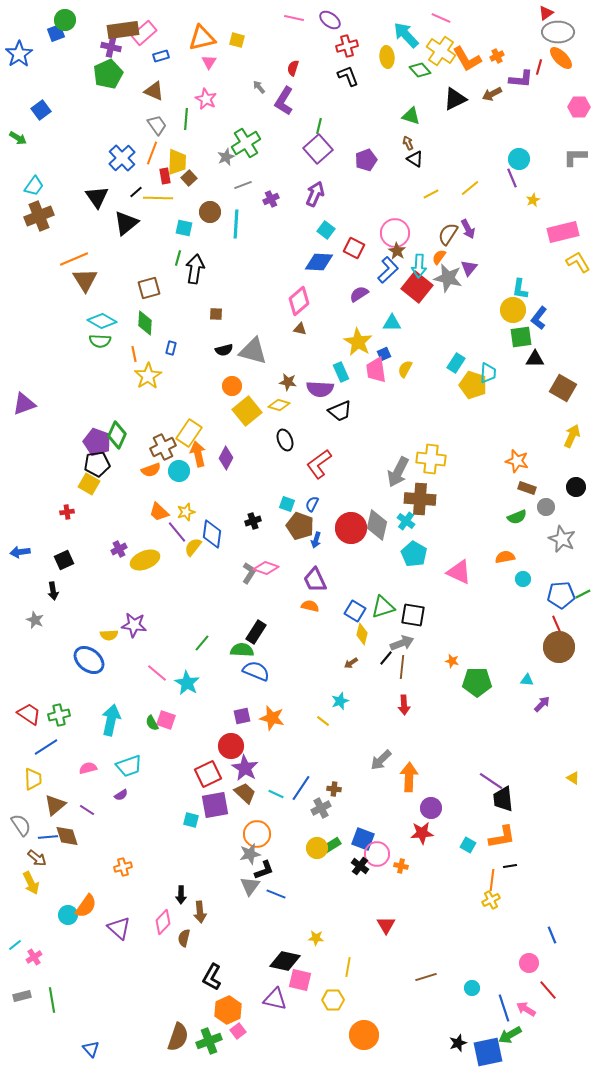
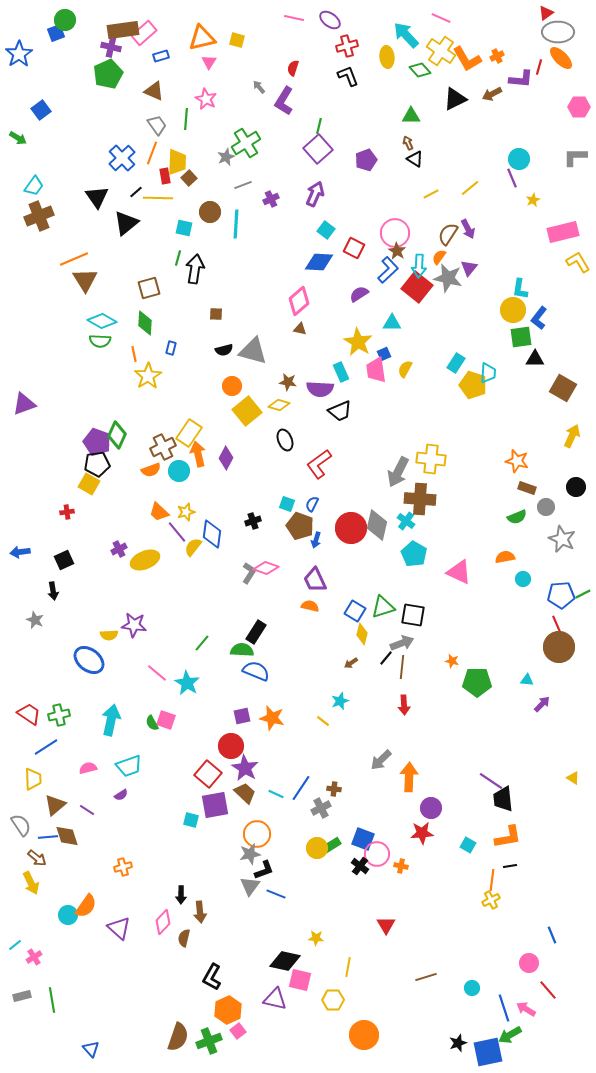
green triangle at (411, 116): rotated 18 degrees counterclockwise
red square at (208, 774): rotated 24 degrees counterclockwise
orange L-shape at (502, 837): moved 6 px right
